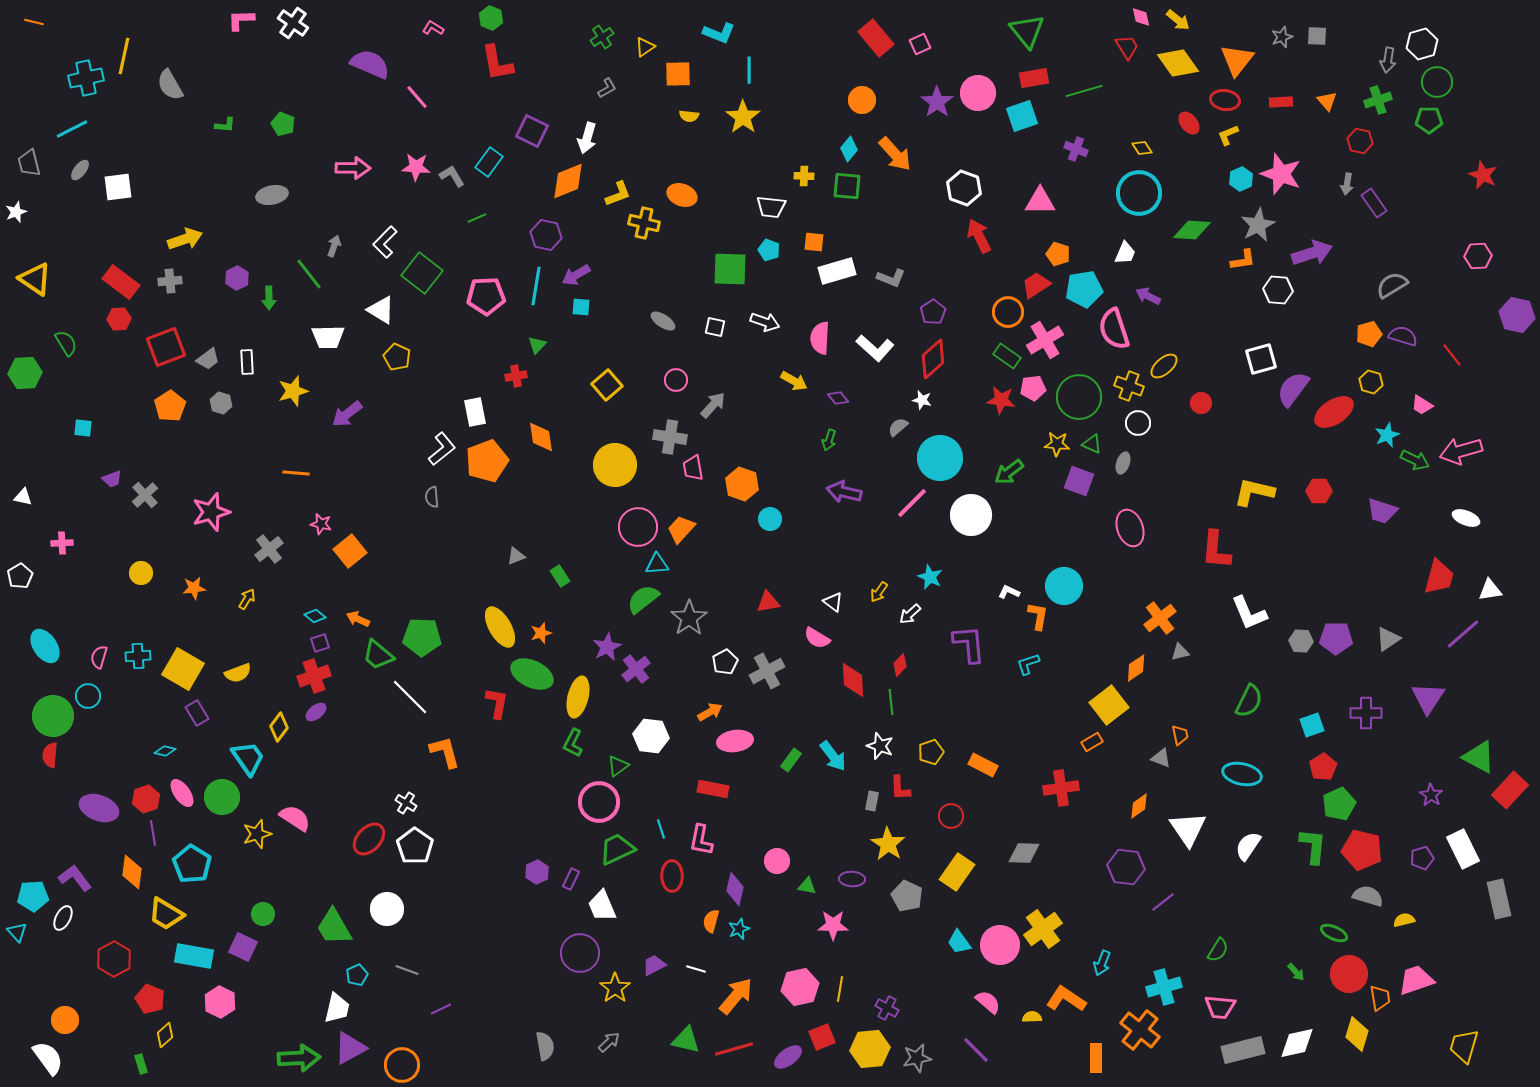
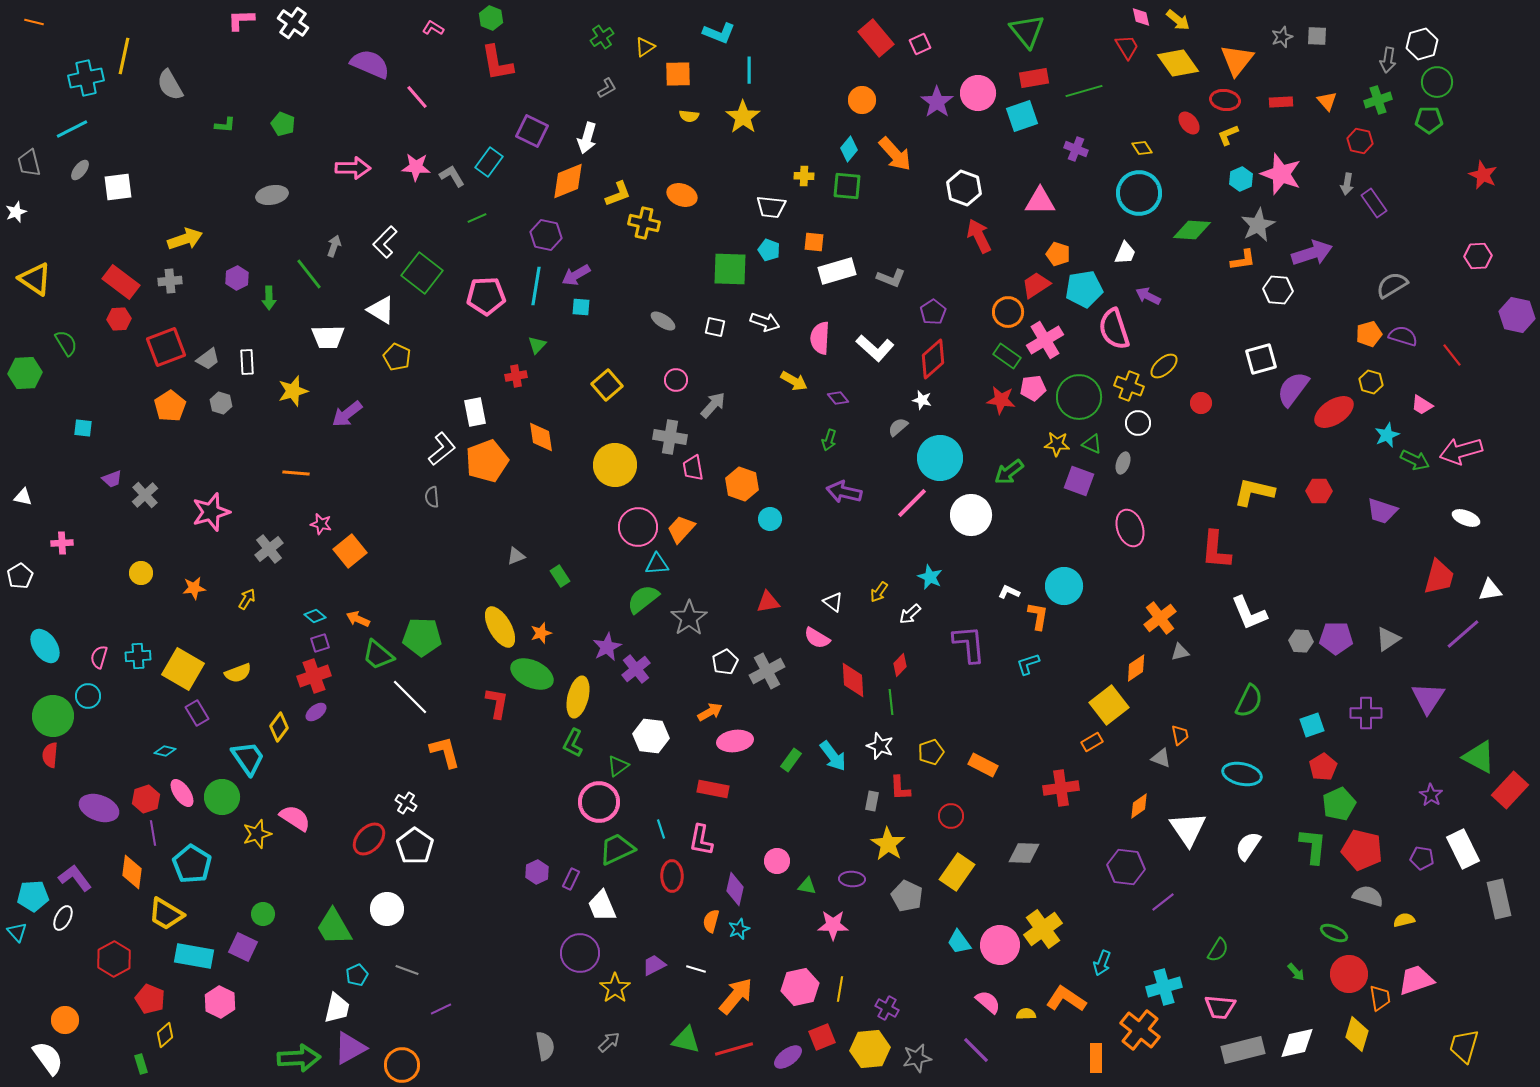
purple pentagon at (1422, 858): rotated 25 degrees clockwise
yellow semicircle at (1032, 1017): moved 6 px left, 3 px up
